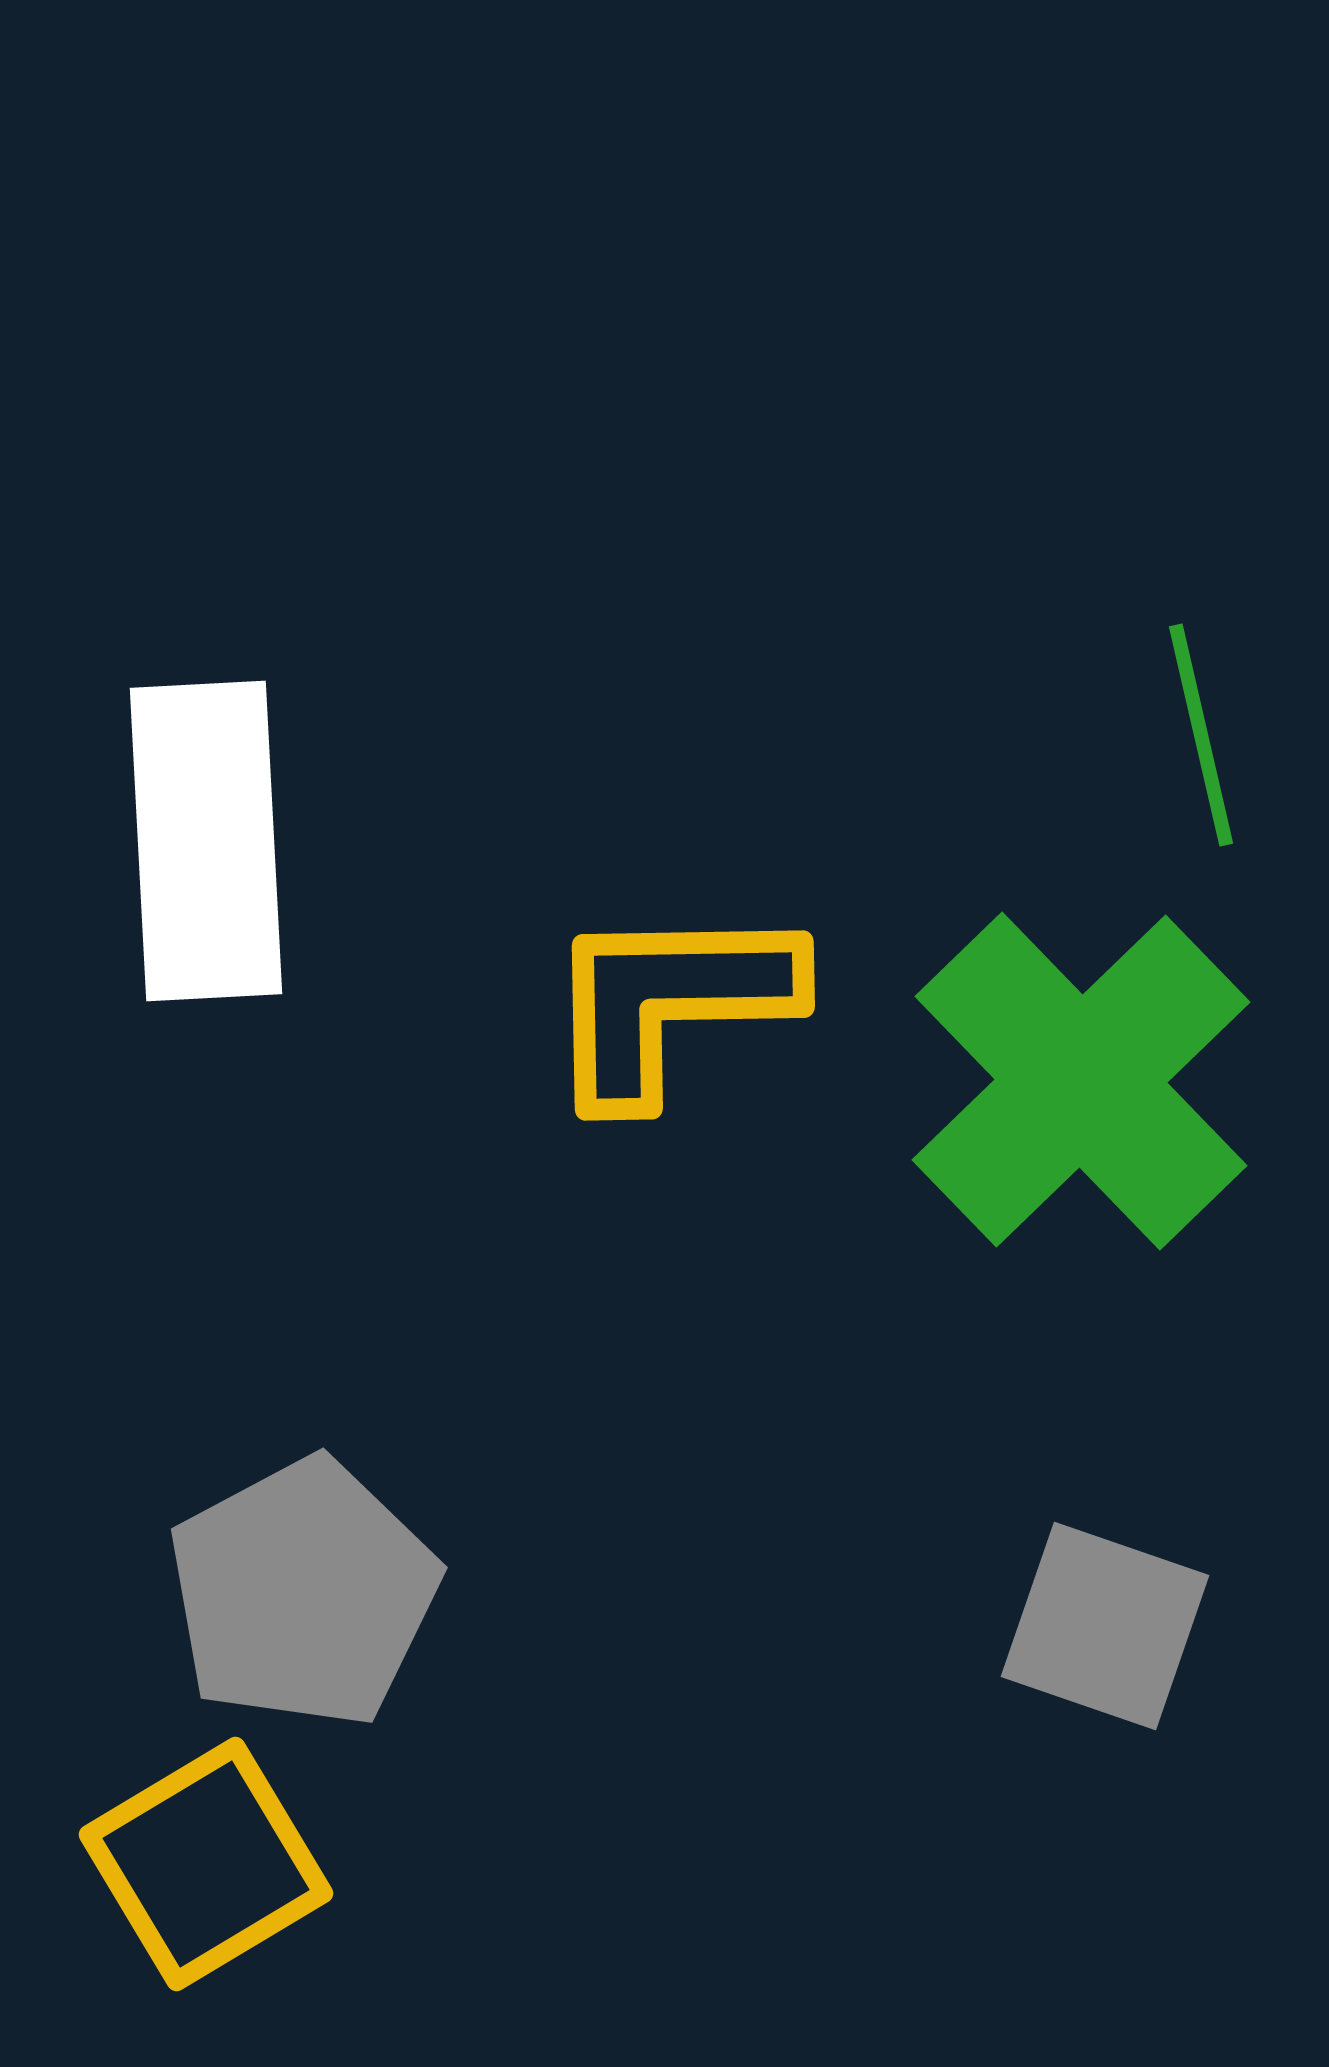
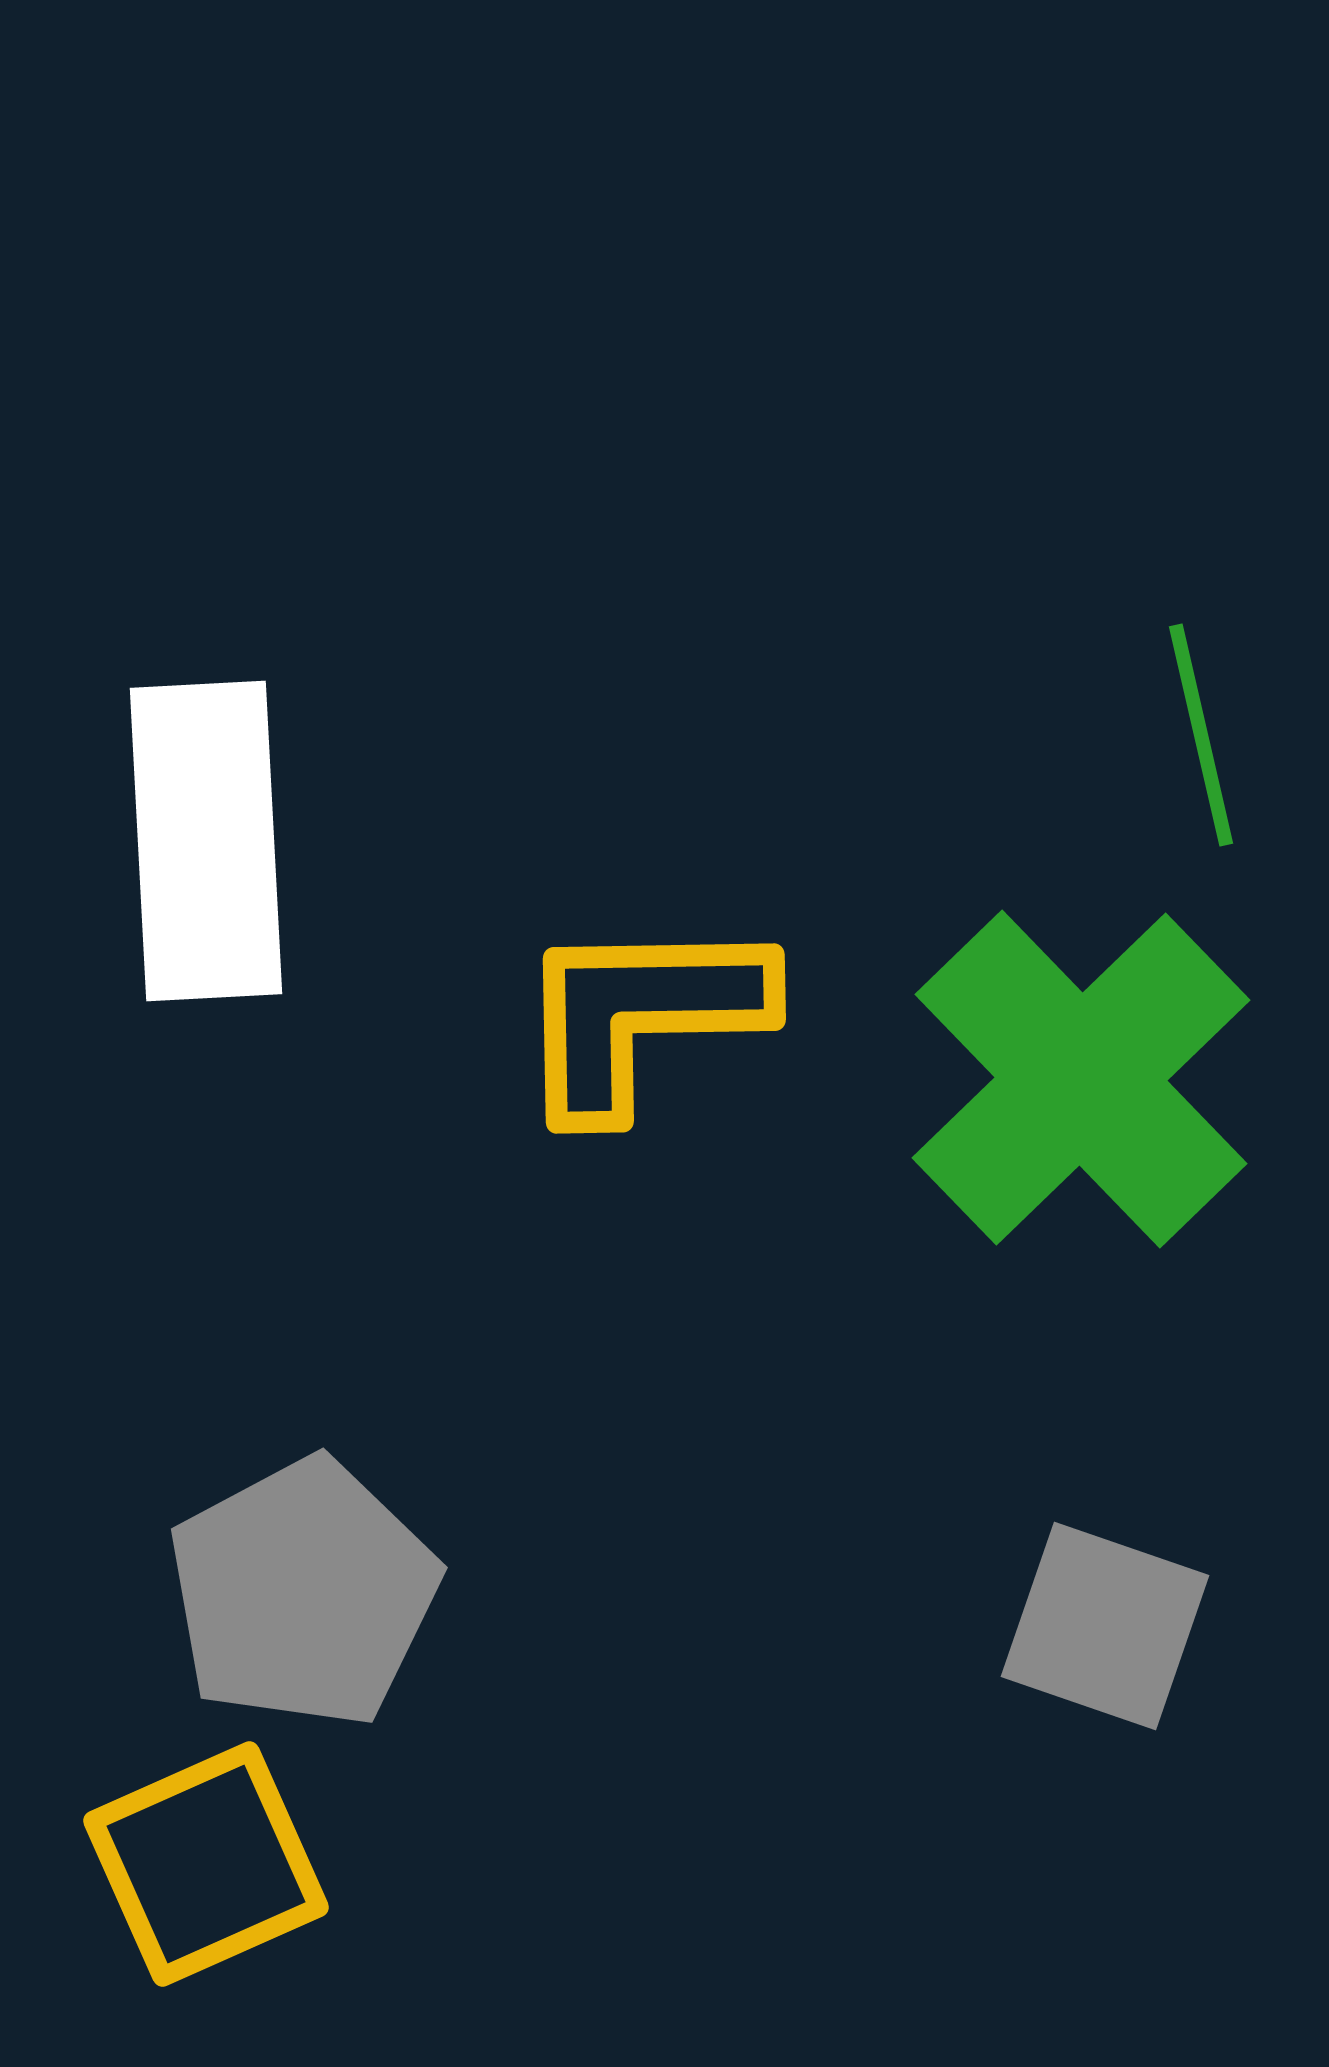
yellow L-shape: moved 29 px left, 13 px down
green cross: moved 2 px up
yellow square: rotated 7 degrees clockwise
